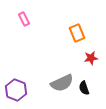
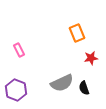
pink rectangle: moved 5 px left, 31 px down
